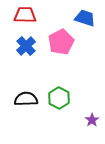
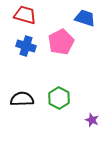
red trapezoid: rotated 15 degrees clockwise
blue cross: rotated 30 degrees counterclockwise
black semicircle: moved 4 px left
purple star: rotated 16 degrees counterclockwise
